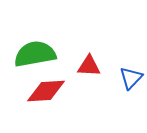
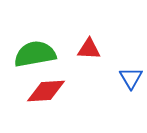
red triangle: moved 17 px up
blue triangle: rotated 15 degrees counterclockwise
